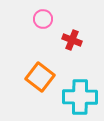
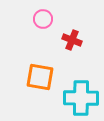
orange square: rotated 28 degrees counterclockwise
cyan cross: moved 1 px right, 1 px down
